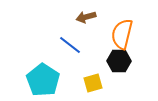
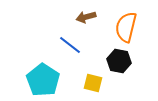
orange semicircle: moved 4 px right, 7 px up
black hexagon: rotated 10 degrees clockwise
yellow square: rotated 30 degrees clockwise
